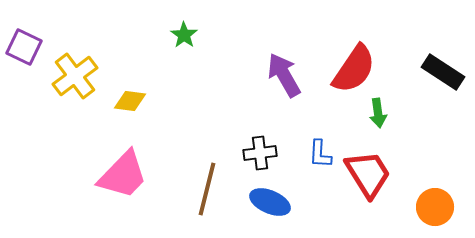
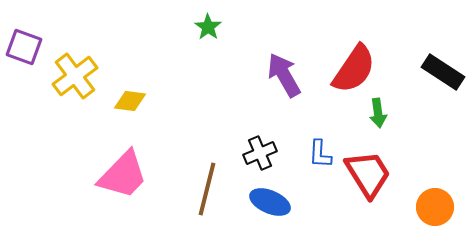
green star: moved 24 px right, 8 px up
purple square: rotated 6 degrees counterclockwise
black cross: rotated 16 degrees counterclockwise
